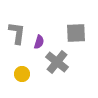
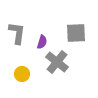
purple semicircle: moved 3 px right
